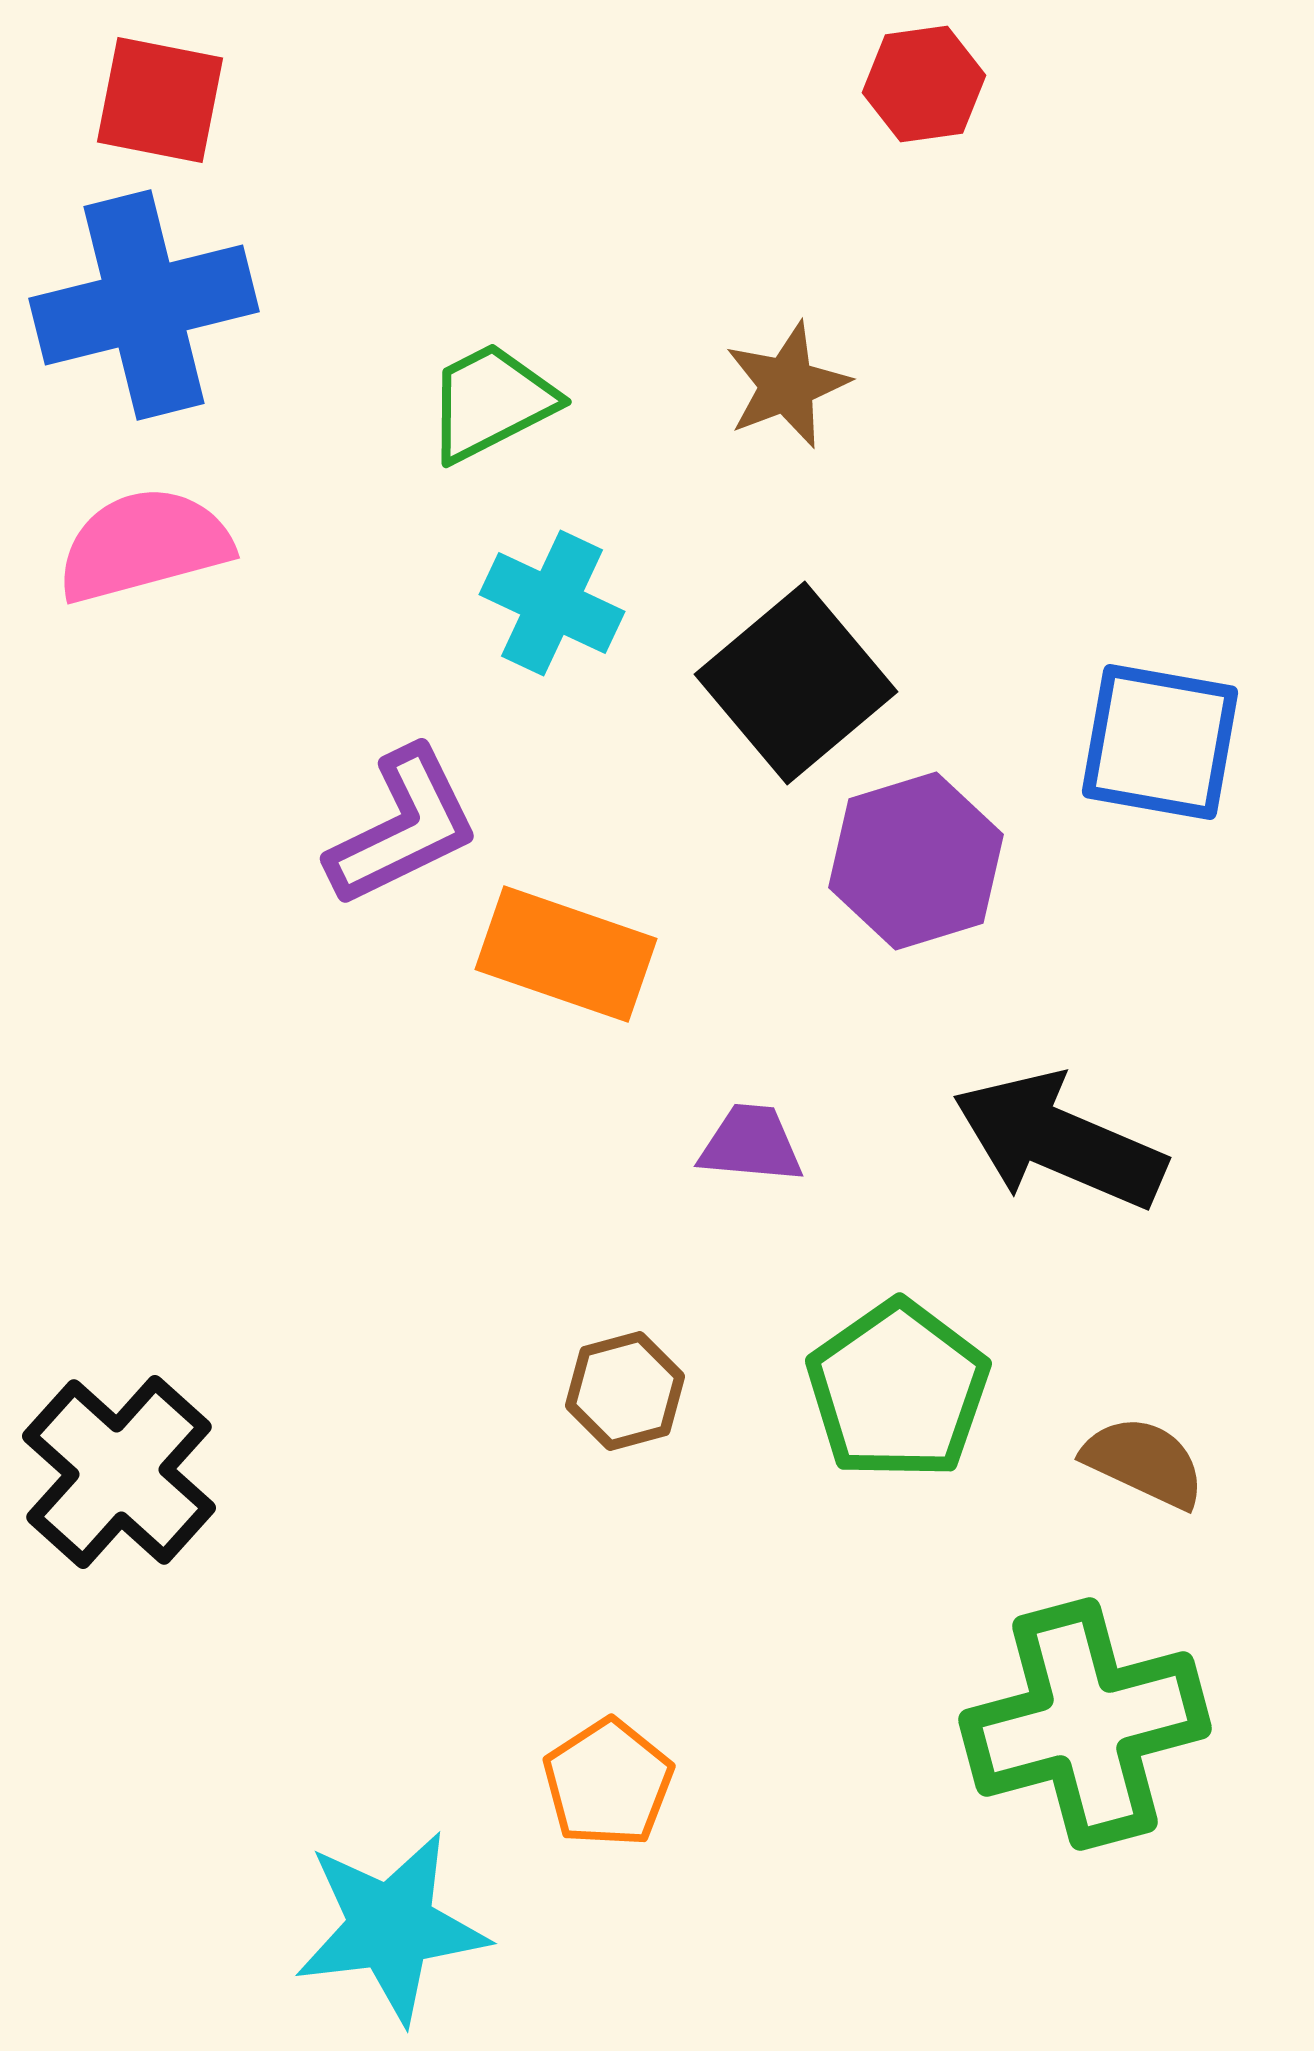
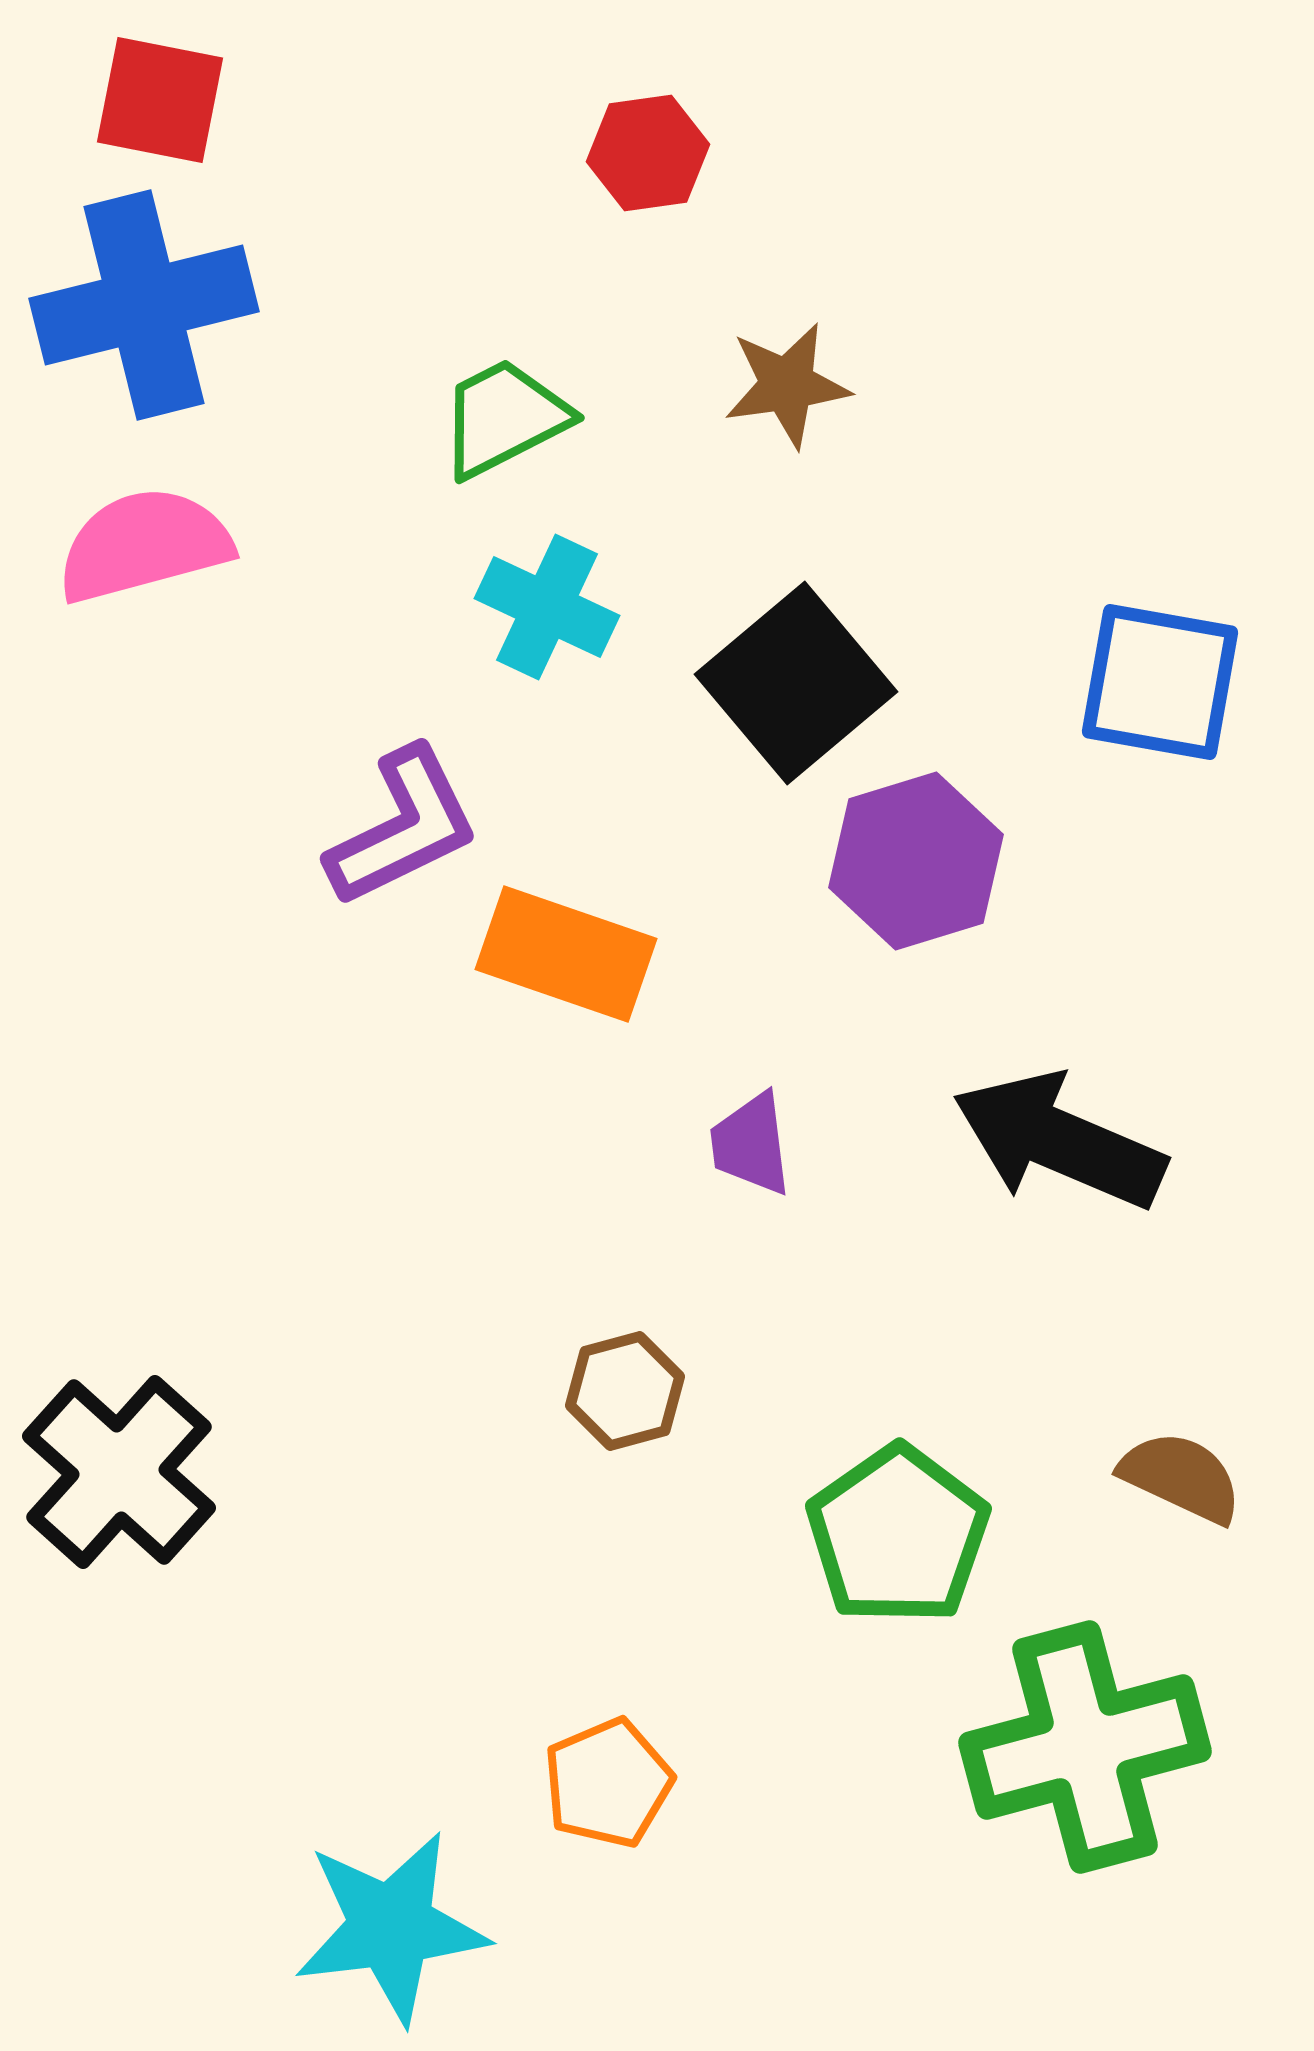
red hexagon: moved 276 px left, 69 px down
brown star: rotated 13 degrees clockwise
green trapezoid: moved 13 px right, 16 px down
cyan cross: moved 5 px left, 4 px down
blue square: moved 60 px up
purple trapezoid: rotated 102 degrees counterclockwise
green pentagon: moved 145 px down
brown semicircle: moved 37 px right, 15 px down
green cross: moved 23 px down
orange pentagon: rotated 10 degrees clockwise
